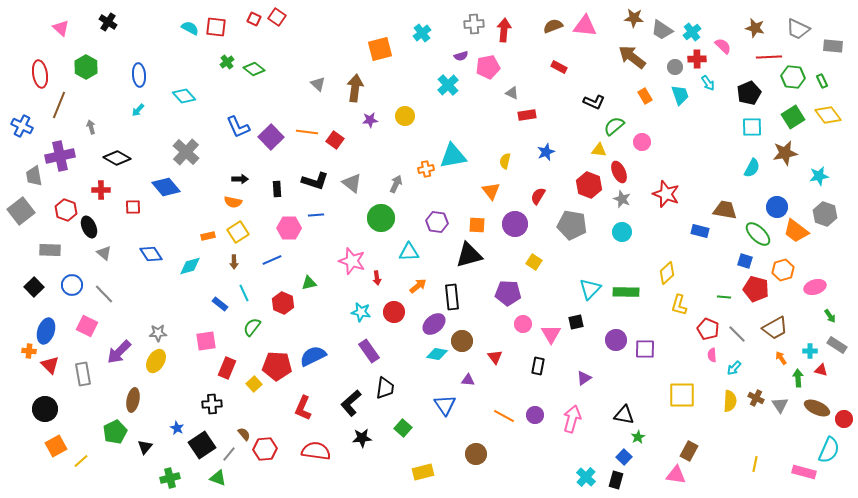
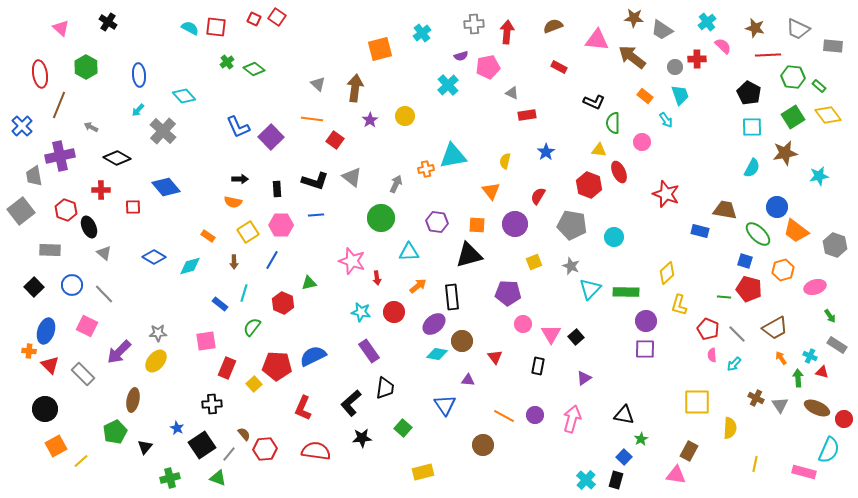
pink triangle at (585, 26): moved 12 px right, 14 px down
red arrow at (504, 30): moved 3 px right, 2 px down
cyan cross at (692, 32): moved 15 px right, 10 px up
red line at (769, 57): moved 1 px left, 2 px up
green rectangle at (822, 81): moved 3 px left, 5 px down; rotated 24 degrees counterclockwise
cyan arrow at (708, 83): moved 42 px left, 37 px down
black pentagon at (749, 93): rotated 20 degrees counterclockwise
orange rectangle at (645, 96): rotated 21 degrees counterclockwise
purple star at (370, 120): rotated 28 degrees counterclockwise
blue cross at (22, 126): rotated 20 degrees clockwise
green semicircle at (614, 126): moved 1 px left, 3 px up; rotated 50 degrees counterclockwise
gray arrow at (91, 127): rotated 48 degrees counterclockwise
orange line at (307, 132): moved 5 px right, 13 px up
gray cross at (186, 152): moved 23 px left, 21 px up
blue star at (546, 152): rotated 12 degrees counterclockwise
gray triangle at (352, 183): moved 6 px up
gray star at (622, 199): moved 51 px left, 67 px down
gray hexagon at (825, 214): moved 10 px right, 31 px down
pink hexagon at (289, 228): moved 8 px left, 3 px up
yellow square at (238, 232): moved 10 px right
cyan circle at (622, 232): moved 8 px left, 5 px down
orange rectangle at (208, 236): rotated 48 degrees clockwise
blue diamond at (151, 254): moved 3 px right, 3 px down; rotated 25 degrees counterclockwise
blue line at (272, 260): rotated 36 degrees counterclockwise
yellow square at (534, 262): rotated 35 degrees clockwise
red pentagon at (756, 289): moved 7 px left
cyan line at (244, 293): rotated 42 degrees clockwise
black square at (576, 322): moved 15 px down; rotated 28 degrees counterclockwise
purple circle at (616, 340): moved 30 px right, 19 px up
cyan cross at (810, 351): moved 5 px down; rotated 24 degrees clockwise
yellow ellipse at (156, 361): rotated 10 degrees clockwise
cyan arrow at (734, 368): moved 4 px up
red triangle at (821, 370): moved 1 px right, 2 px down
gray rectangle at (83, 374): rotated 35 degrees counterclockwise
yellow square at (682, 395): moved 15 px right, 7 px down
yellow semicircle at (730, 401): moved 27 px down
green star at (638, 437): moved 3 px right, 2 px down
brown circle at (476, 454): moved 7 px right, 9 px up
cyan cross at (586, 477): moved 3 px down
